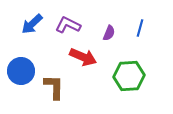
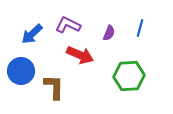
blue arrow: moved 10 px down
red arrow: moved 3 px left, 2 px up
